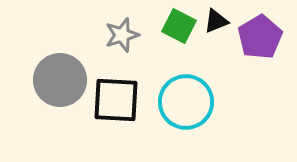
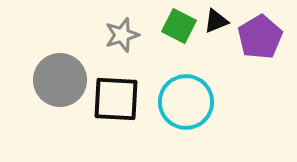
black square: moved 1 px up
